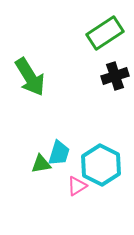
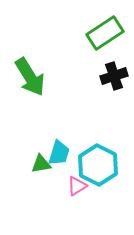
black cross: moved 1 px left
cyan hexagon: moved 3 px left
